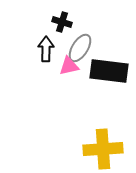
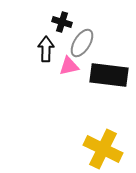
gray ellipse: moved 2 px right, 5 px up
black rectangle: moved 4 px down
yellow cross: rotated 30 degrees clockwise
